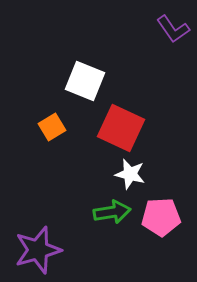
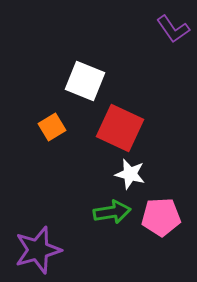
red square: moved 1 px left
